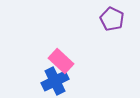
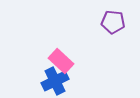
purple pentagon: moved 1 px right, 3 px down; rotated 20 degrees counterclockwise
